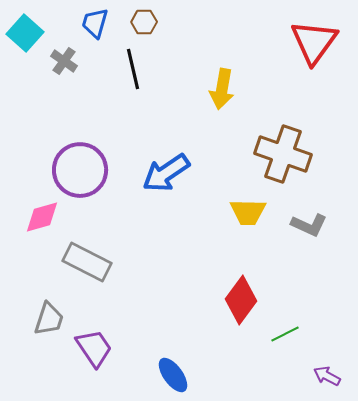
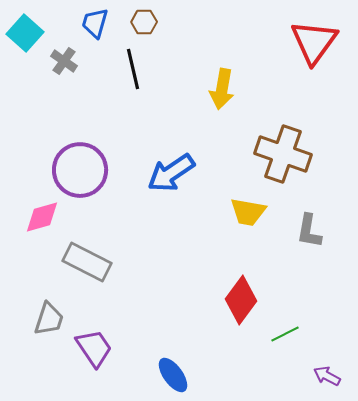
blue arrow: moved 5 px right
yellow trapezoid: rotated 9 degrees clockwise
gray L-shape: moved 6 px down; rotated 75 degrees clockwise
